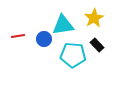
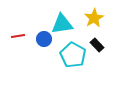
cyan triangle: moved 1 px left, 1 px up
cyan pentagon: rotated 25 degrees clockwise
